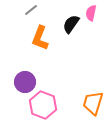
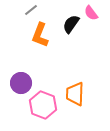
pink semicircle: rotated 49 degrees counterclockwise
orange L-shape: moved 3 px up
purple circle: moved 4 px left, 1 px down
orange trapezoid: moved 18 px left, 9 px up; rotated 15 degrees counterclockwise
